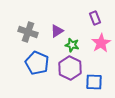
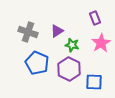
purple hexagon: moved 1 px left, 1 px down
